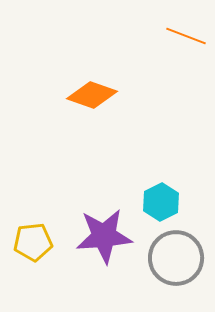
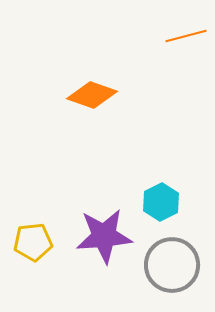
orange line: rotated 36 degrees counterclockwise
gray circle: moved 4 px left, 7 px down
